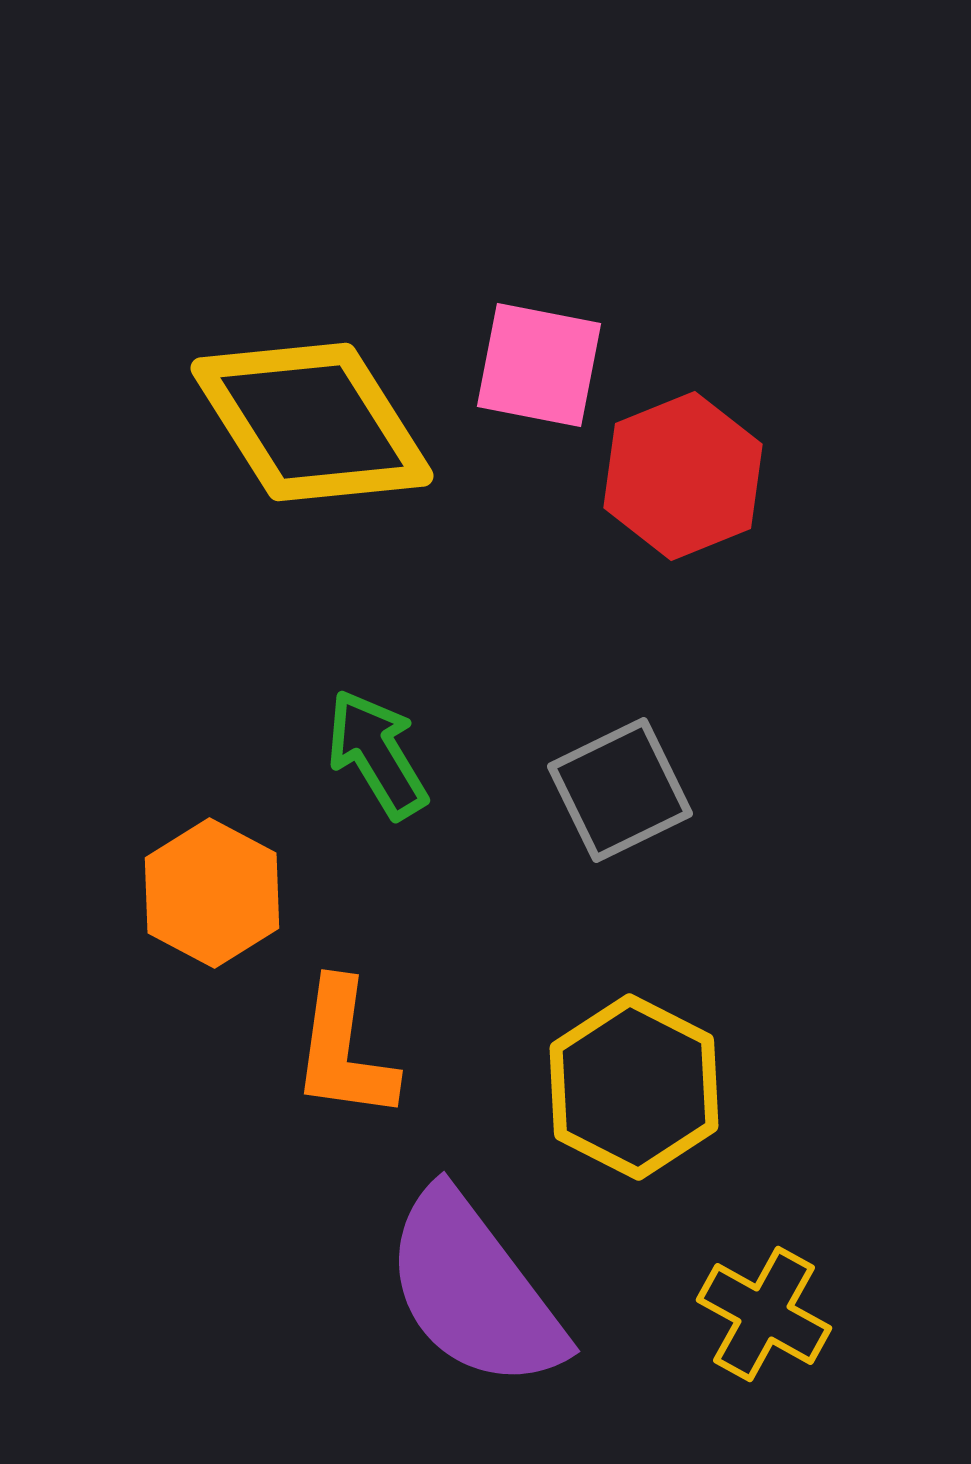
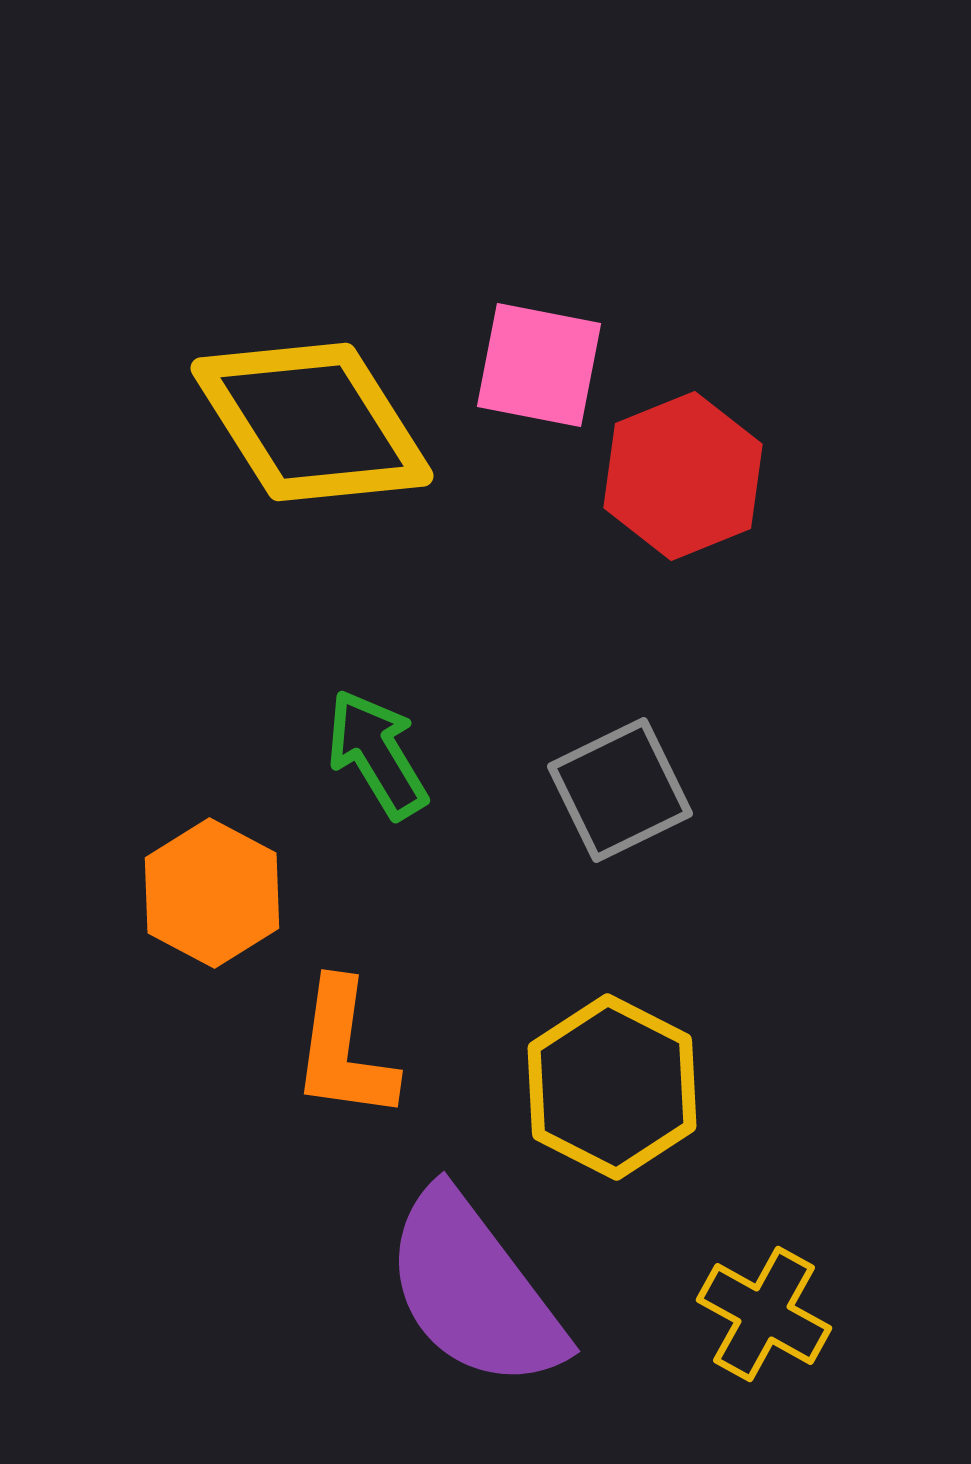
yellow hexagon: moved 22 px left
